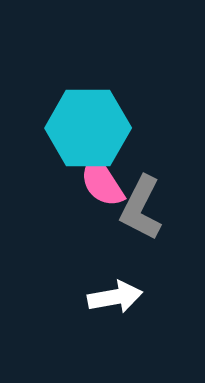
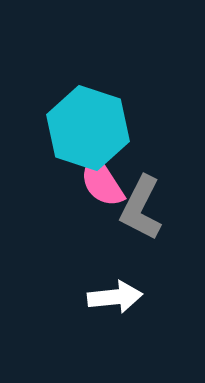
cyan hexagon: rotated 18 degrees clockwise
white arrow: rotated 4 degrees clockwise
